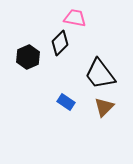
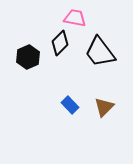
black trapezoid: moved 22 px up
blue rectangle: moved 4 px right, 3 px down; rotated 12 degrees clockwise
